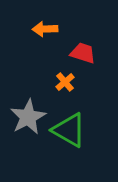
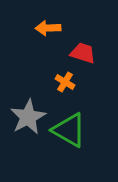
orange arrow: moved 3 px right, 1 px up
orange cross: rotated 18 degrees counterclockwise
